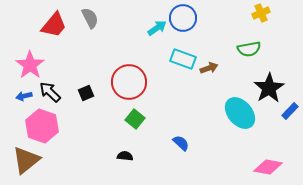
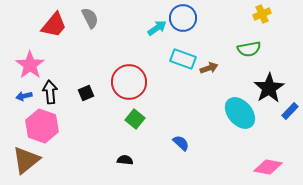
yellow cross: moved 1 px right, 1 px down
black arrow: rotated 40 degrees clockwise
black semicircle: moved 4 px down
